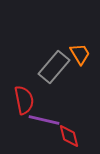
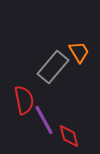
orange trapezoid: moved 1 px left, 2 px up
gray rectangle: moved 1 px left
purple line: rotated 48 degrees clockwise
